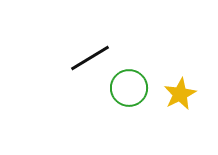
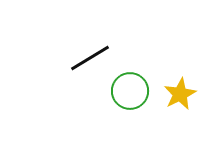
green circle: moved 1 px right, 3 px down
